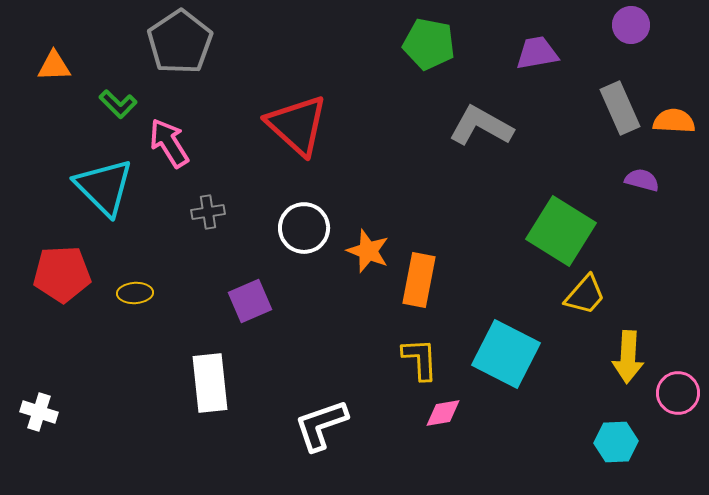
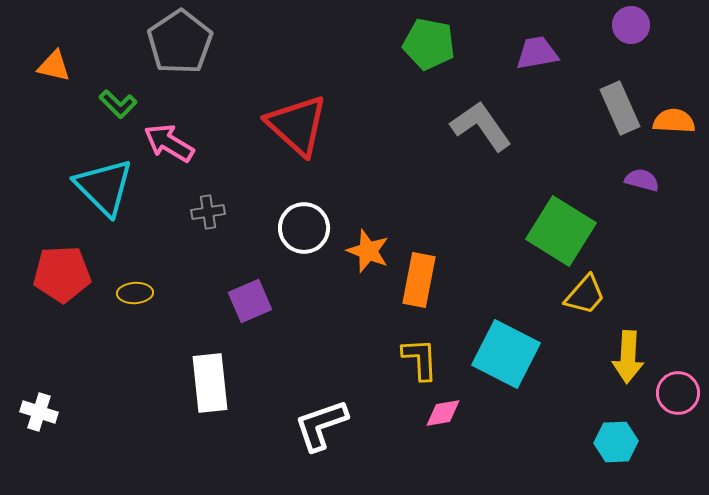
orange triangle: rotated 15 degrees clockwise
gray L-shape: rotated 26 degrees clockwise
pink arrow: rotated 27 degrees counterclockwise
